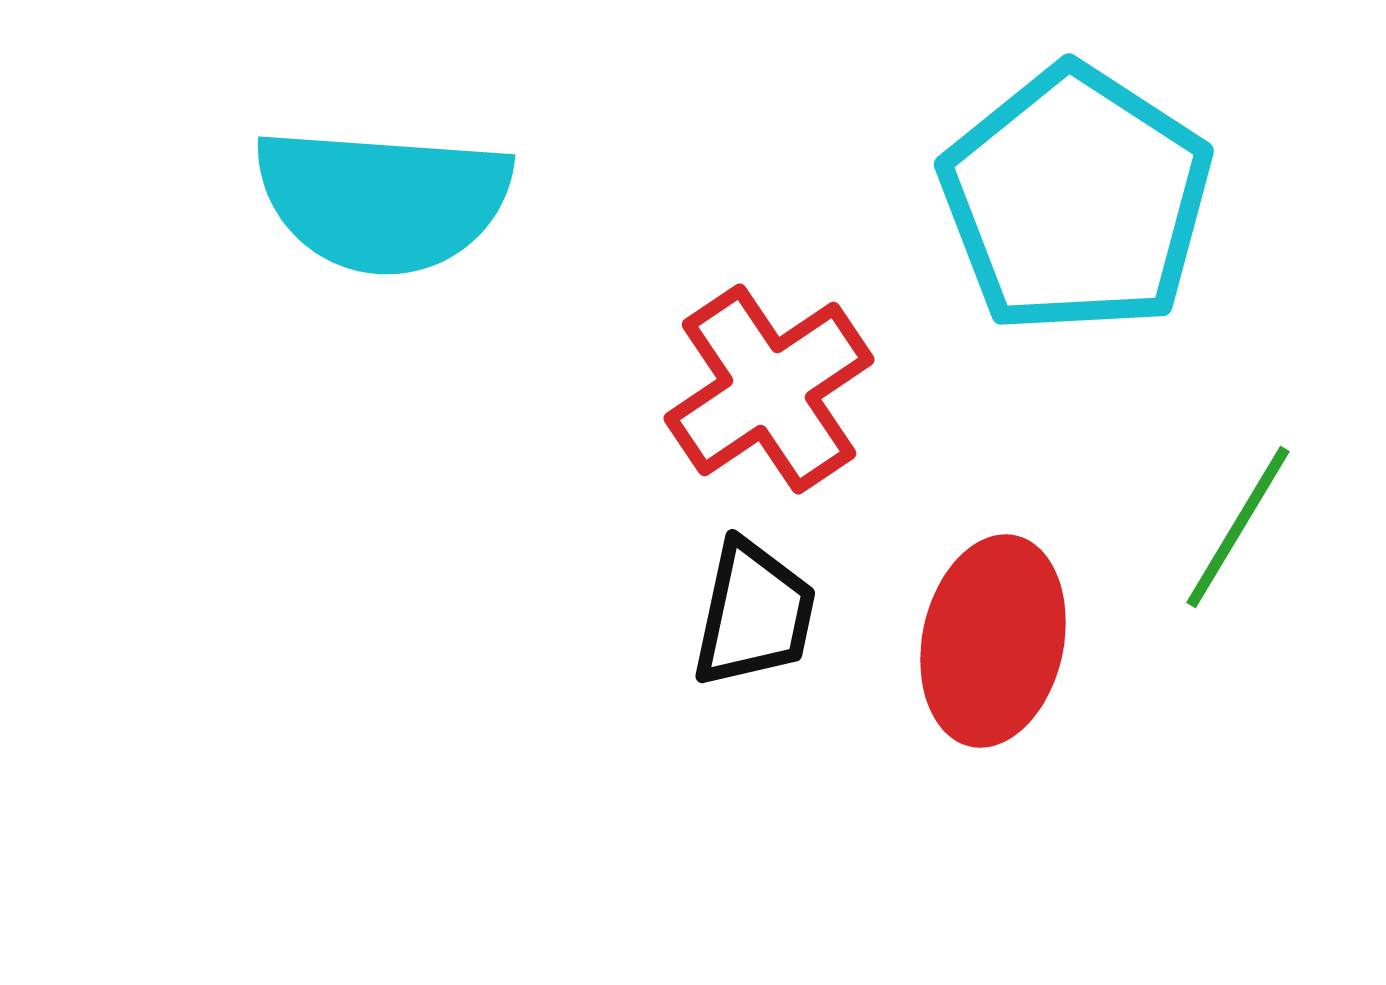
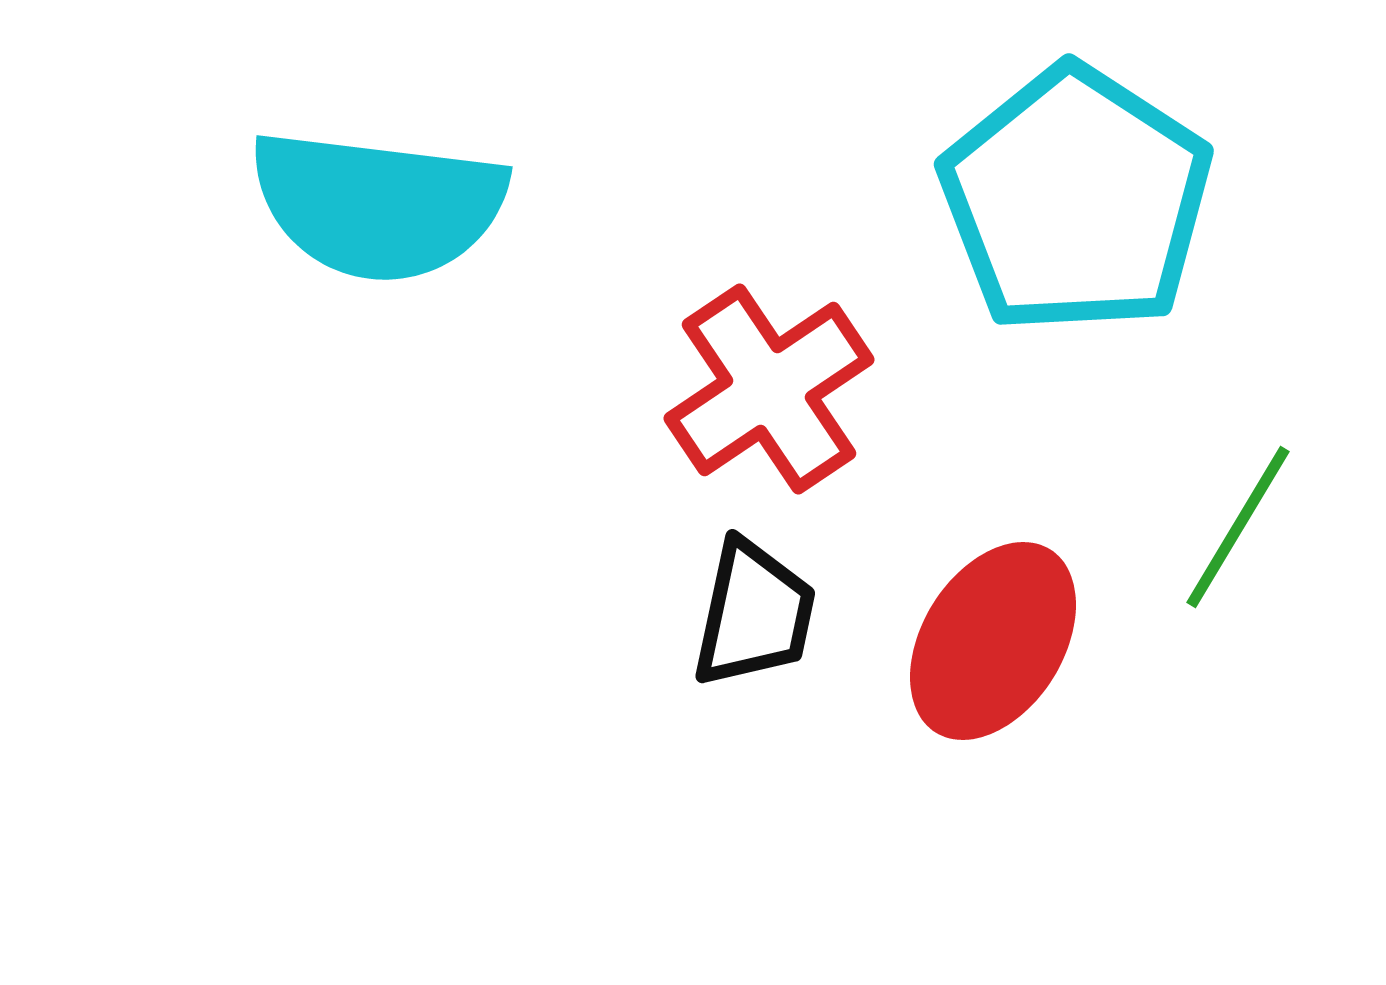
cyan semicircle: moved 5 px left, 5 px down; rotated 3 degrees clockwise
red ellipse: rotated 20 degrees clockwise
